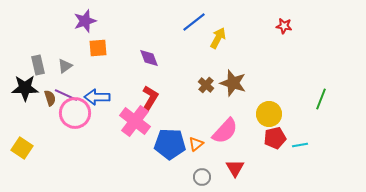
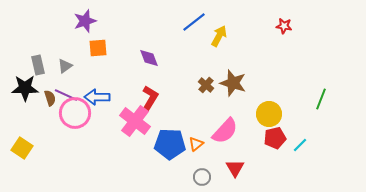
yellow arrow: moved 1 px right, 2 px up
cyan line: rotated 35 degrees counterclockwise
